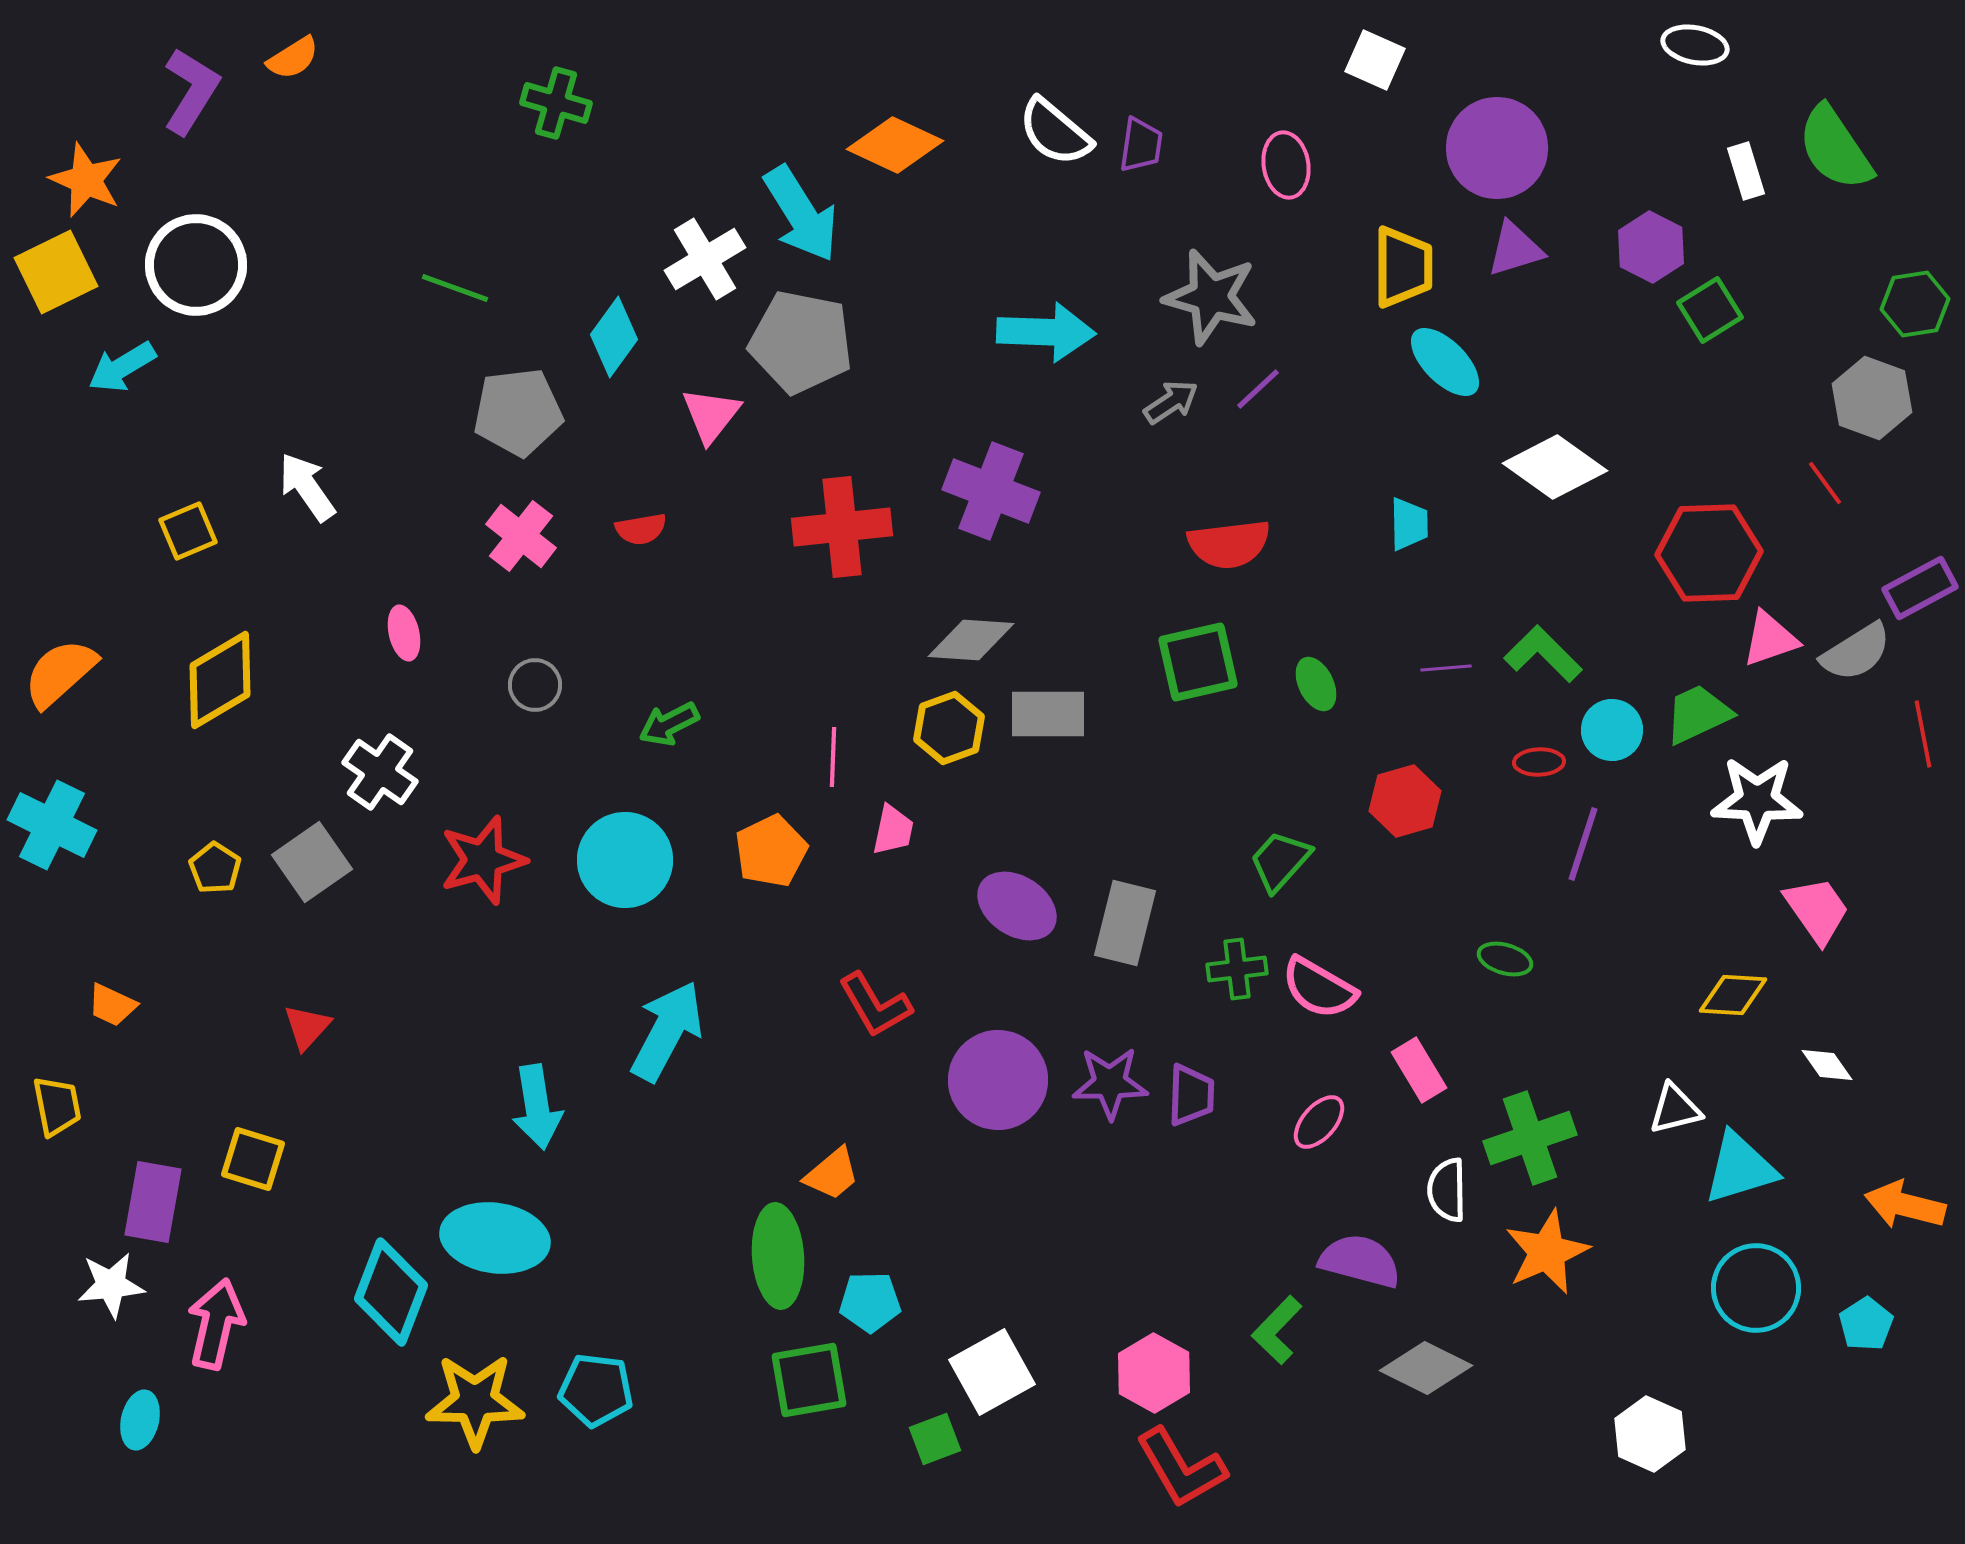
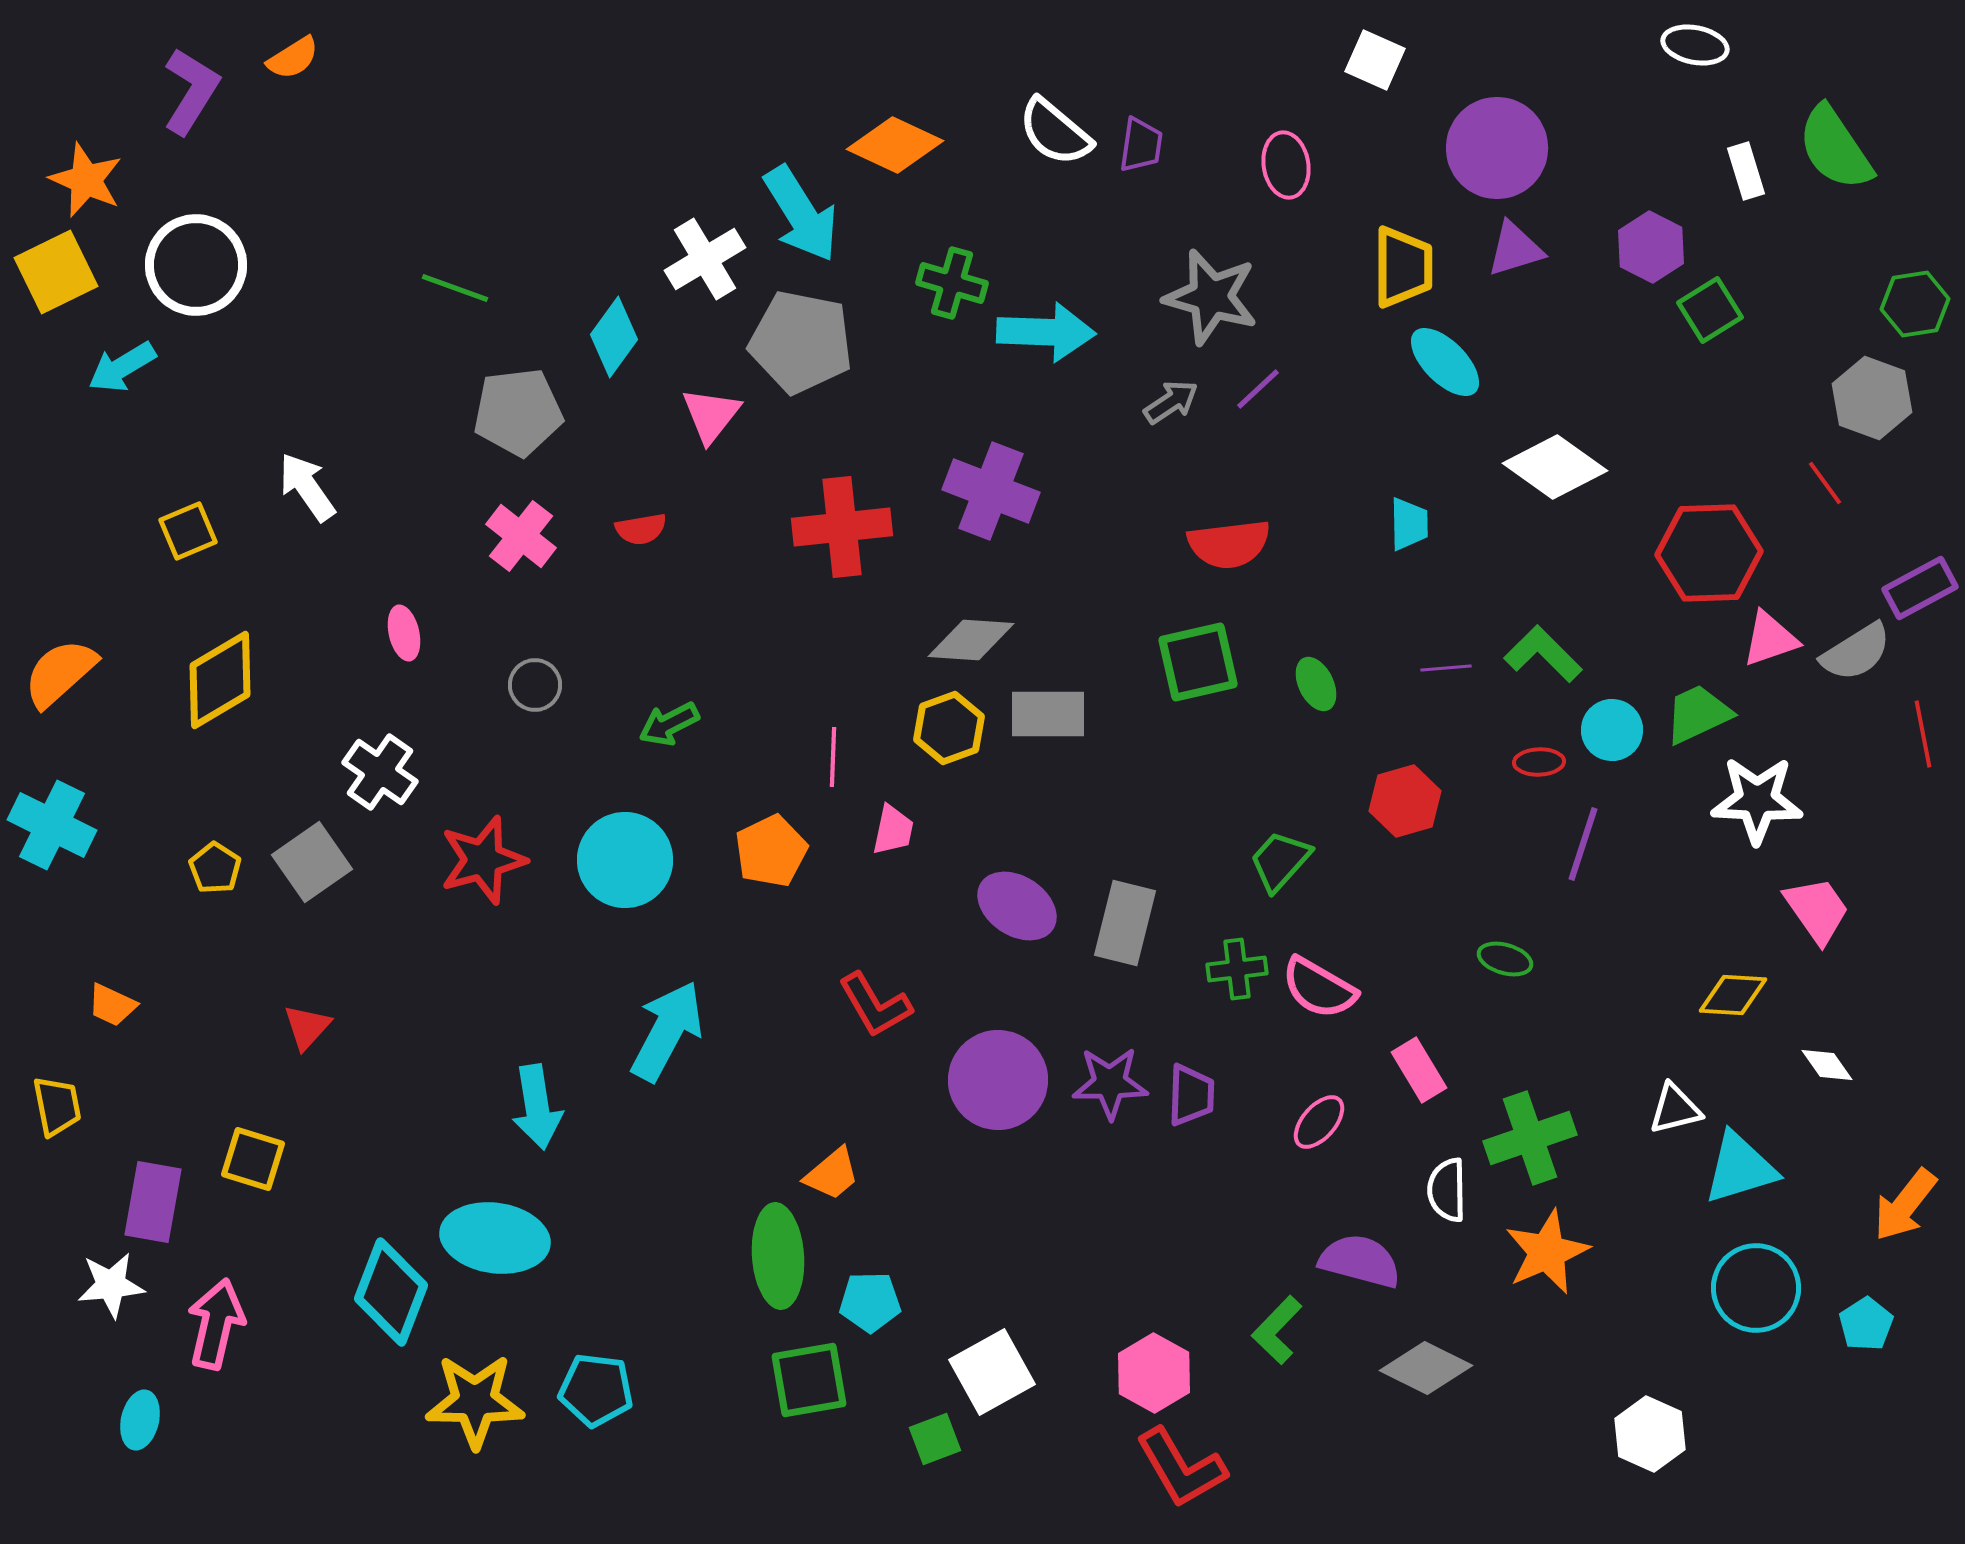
green cross at (556, 103): moved 396 px right, 180 px down
orange arrow at (1905, 1205): rotated 66 degrees counterclockwise
